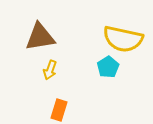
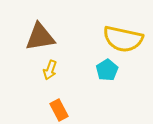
cyan pentagon: moved 1 px left, 3 px down
orange rectangle: rotated 45 degrees counterclockwise
